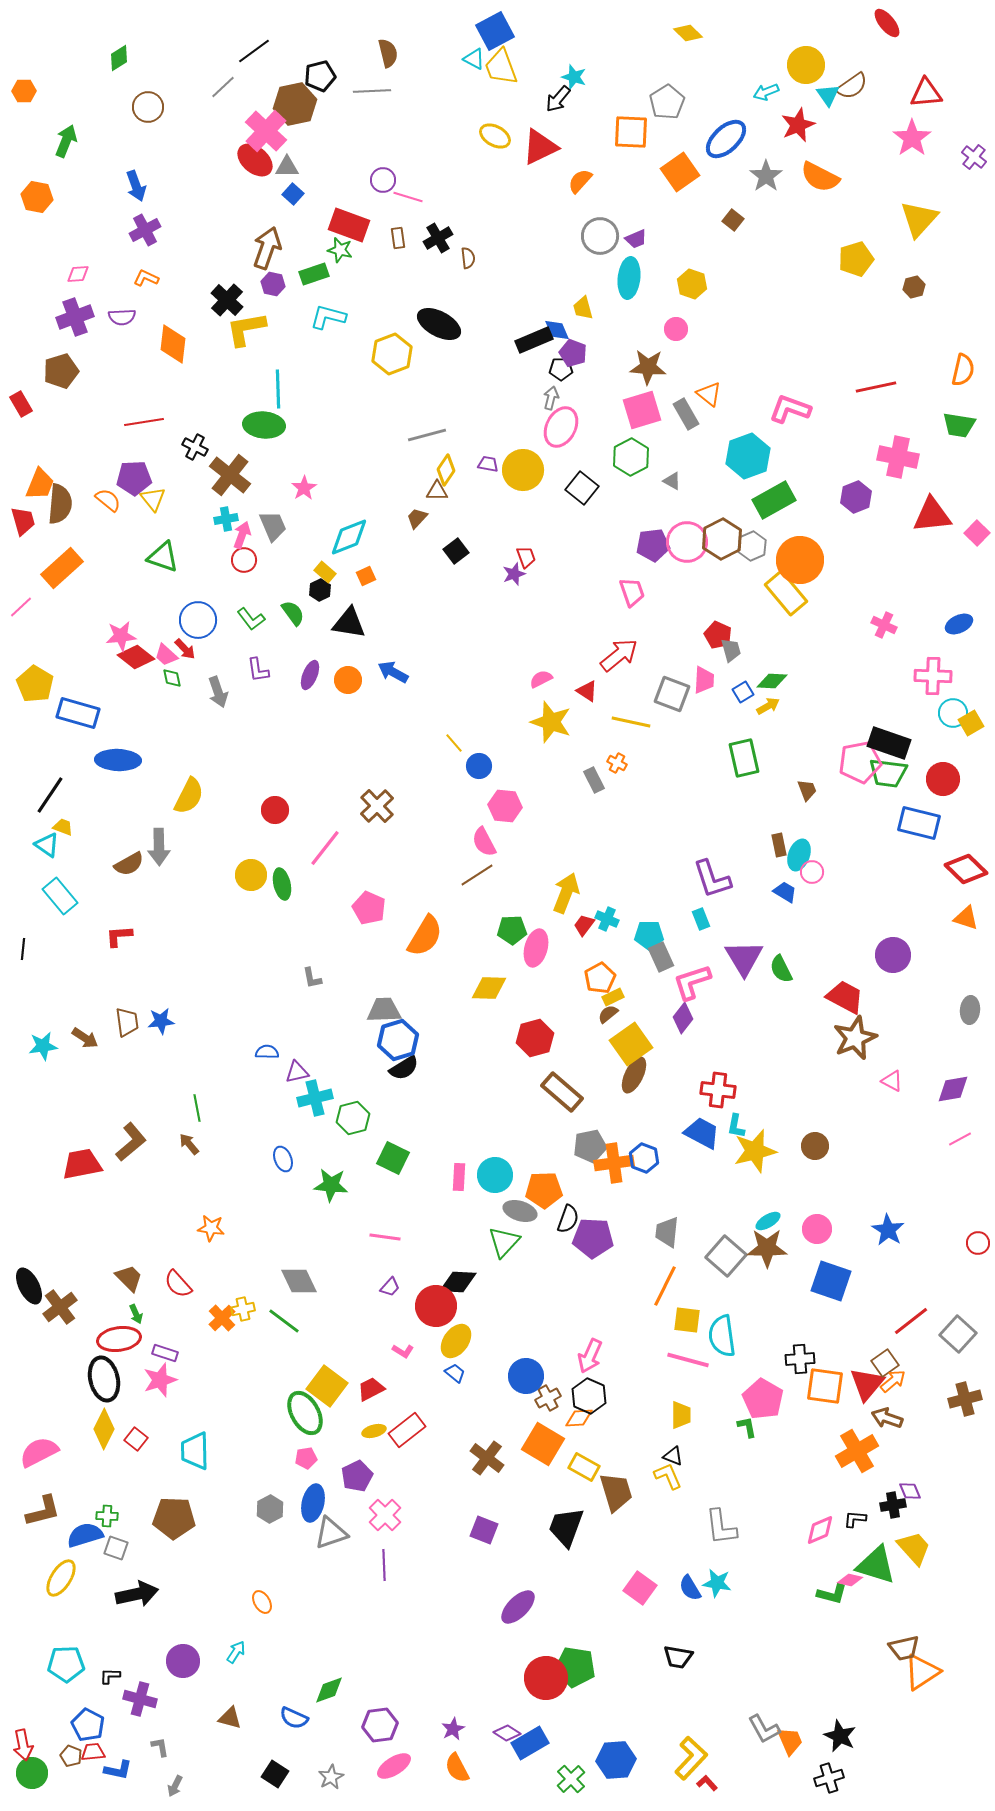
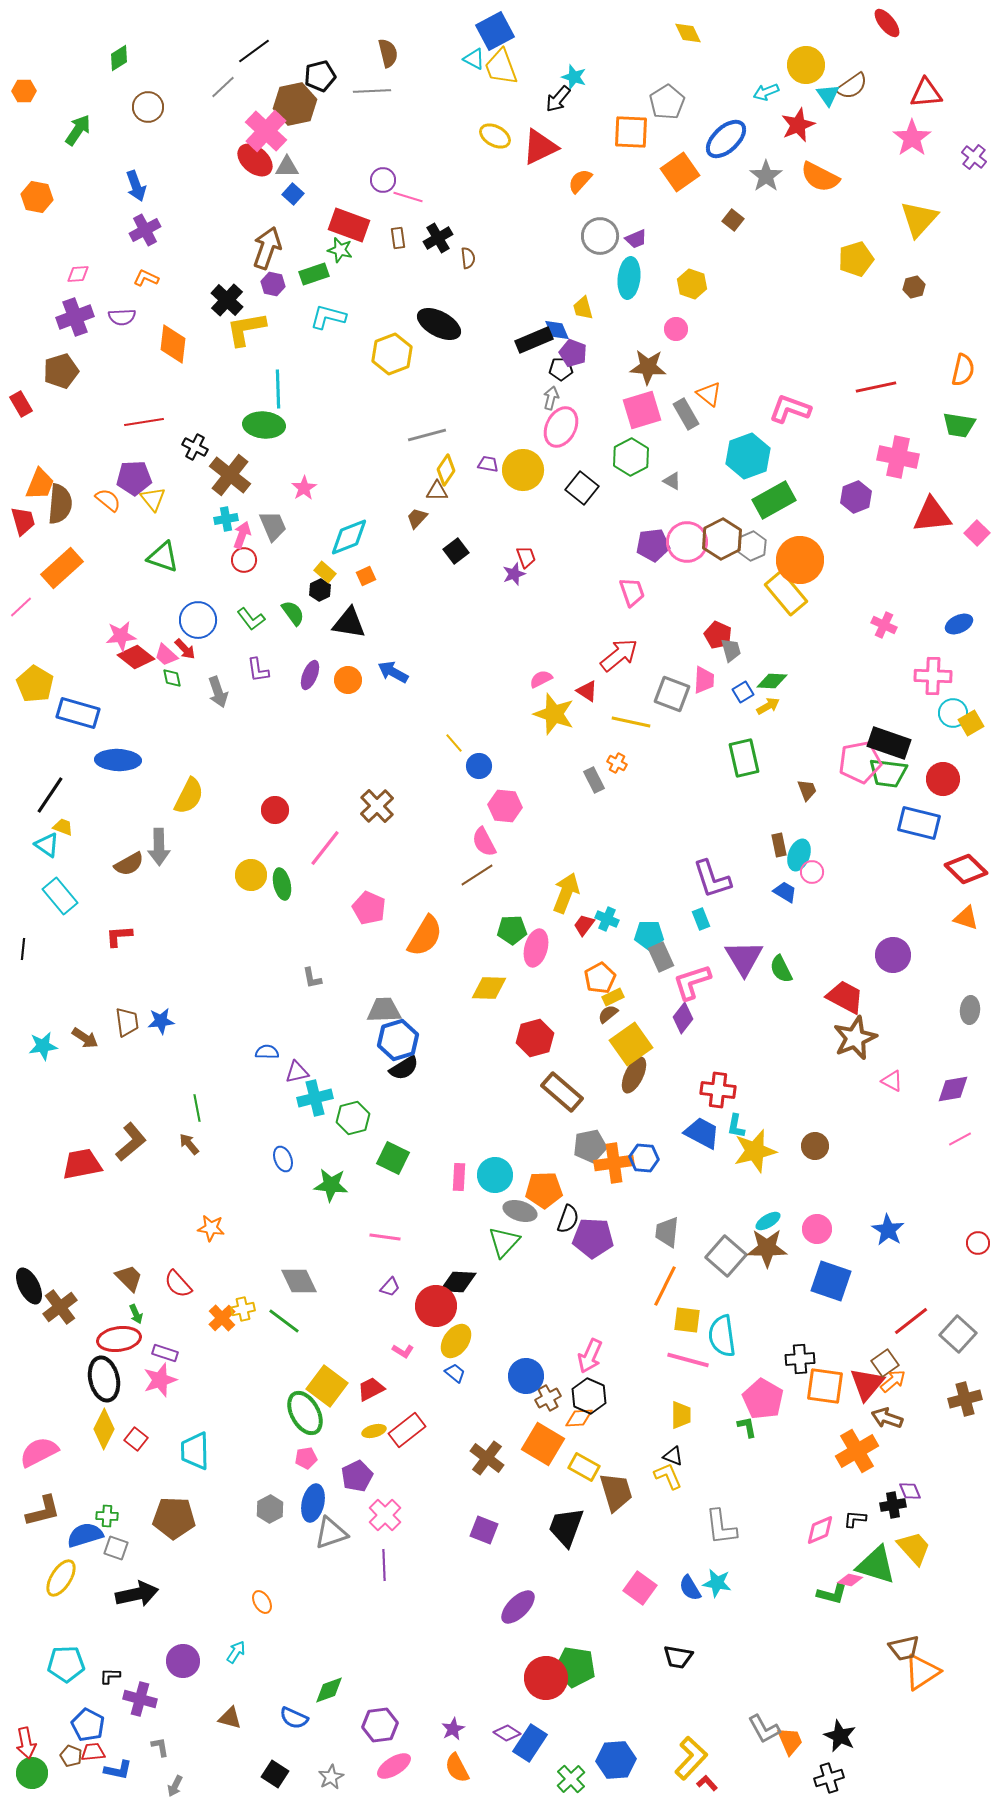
yellow diamond at (688, 33): rotated 20 degrees clockwise
green arrow at (66, 141): moved 12 px right, 11 px up; rotated 12 degrees clockwise
yellow star at (551, 722): moved 3 px right, 8 px up
blue hexagon at (644, 1158): rotated 16 degrees counterclockwise
blue rectangle at (530, 1743): rotated 27 degrees counterclockwise
red arrow at (23, 1745): moved 3 px right, 2 px up
